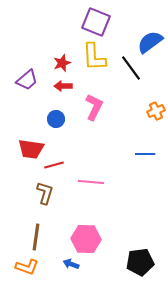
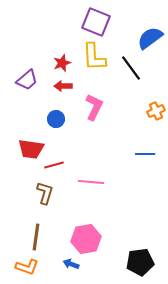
blue semicircle: moved 4 px up
pink hexagon: rotated 12 degrees counterclockwise
